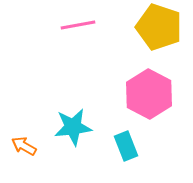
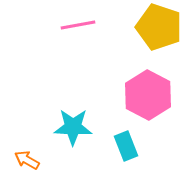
pink hexagon: moved 1 px left, 1 px down
cyan star: rotated 9 degrees clockwise
orange arrow: moved 3 px right, 14 px down
